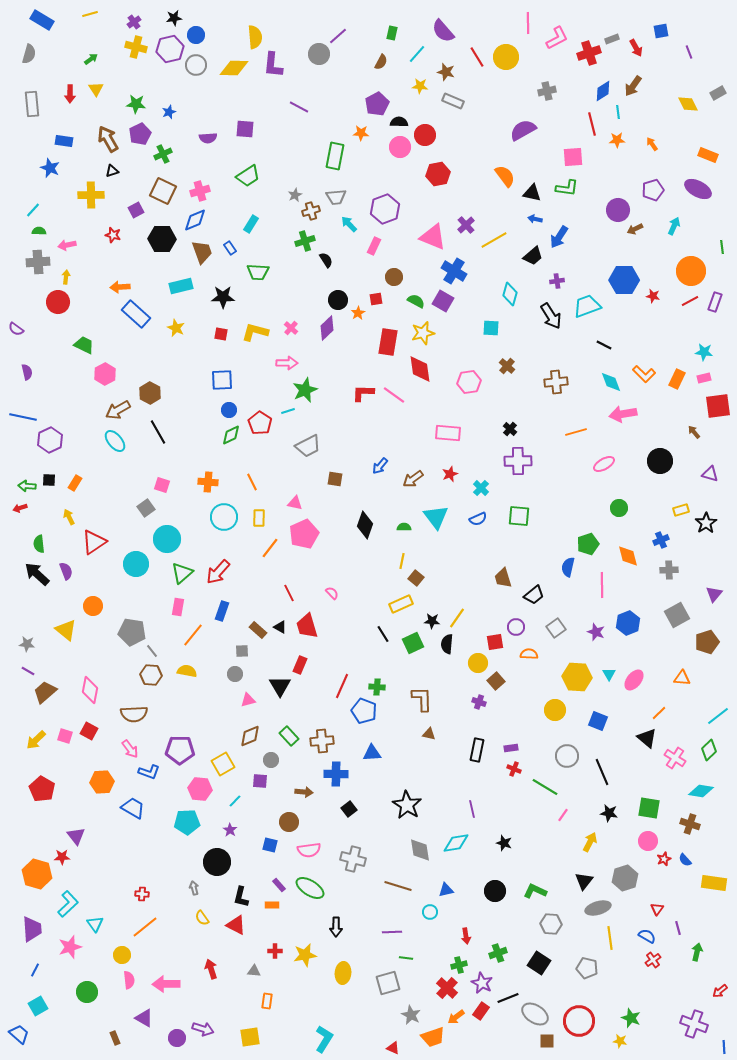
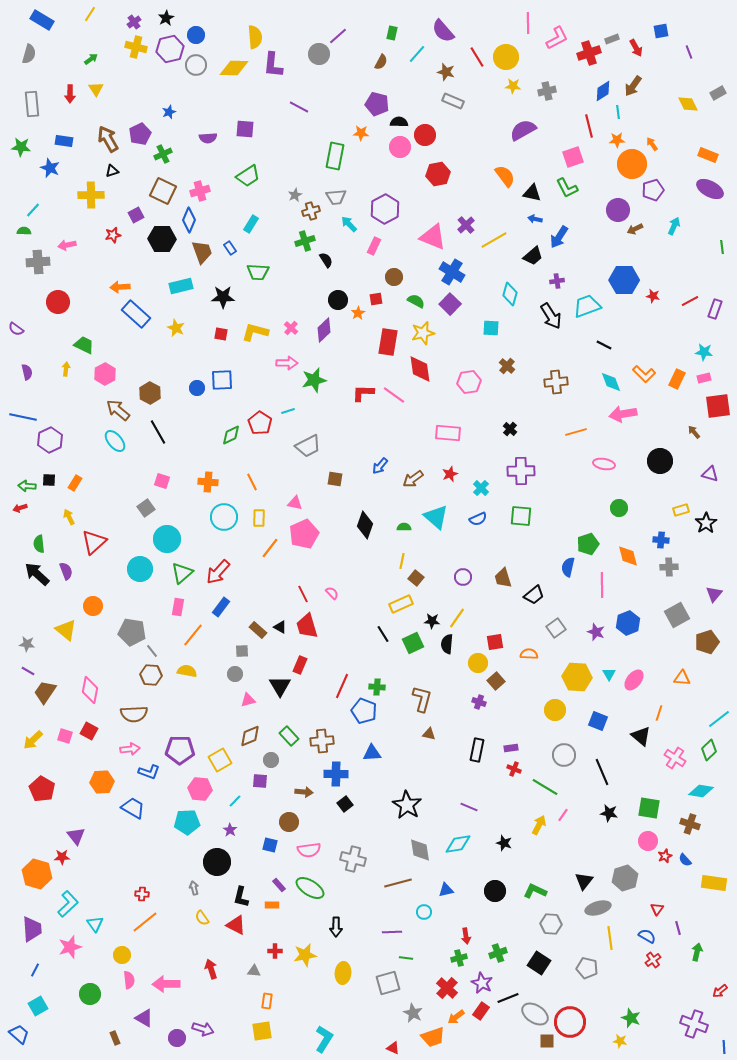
yellow line at (90, 14): rotated 42 degrees counterclockwise
black star at (174, 18): moved 8 px left; rotated 21 degrees counterclockwise
yellow star at (420, 86): moved 93 px right
green star at (136, 104): moved 115 px left, 43 px down
purple pentagon at (377, 104): rotated 30 degrees counterclockwise
red line at (592, 124): moved 3 px left, 2 px down
pink square at (573, 157): rotated 15 degrees counterclockwise
green L-shape at (567, 188): rotated 55 degrees clockwise
purple ellipse at (698, 189): moved 12 px right
purple hexagon at (385, 209): rotated 8 degrees counterclockwise
purple square at (136, 210): moved 5 px down
blue diamond at (195, 220): moved 6 px left; rotated 45 degrees counterclockwise
green semicircle at (39, 231): moved 15 px left
red star at (113, 235): rotated 28 degrees counterclockwise
blue cross at (454, 271): moved 2 px left, 1 px down
orange circle at (691, 271): moved 59 px left, 107 px up
yellow arrow at (66, 277): moved 92 px down
purple square at (443, 301): moved 7 px right, 3 px down; rotated 15 degrees clockwise
purple rectangle at (715, 302): moved 7 px down
purple diamond at (327, 328): moved 3 px left, 2 px down
green star at (305, 390): moved 9 px right, 10 px up; rotated 10 degrees clockwise
brown arrow at (118, 410): rotated 70 degrees clockwise
blue circle at (229, 410): moved 32 px left, 22 px up
purple cross at (518, 461): moved 3 px right, 10 px down
pink ellipse at (604, 464): rotated 40 degrees clockwise
pink square at (162, 485): moved 4 px up
green square at (519, 516): moved 2 px right
cyan triangle at (436, 517): rotated 12 degrees counterclockwise
blue cross at (661, 540): rotated 28 degrees clockwise
red triangle at (94, 542): rotated 8 degrees counterclockwise
cyan circle at (136, 564): moved 4 px right, 5 px down
gray cross at (669, 570): moved 3 px up
red line at (289, 593): moved 14 px right, 1 px down
blue rectangle at (222, 611): moved 1 px left, 4 px up; rotated 18 degrees clockwise
purple circle at (516, 627): moved 53 px left, 50 px up
brown trapezoid at (45, 692): rotated 15 degrees counterclockwise
brown L-shape at (422, 699): rotated 16 degrees clockwise
orange line at (659, 713): rotated 28 degrees counterclockwise
cyan line at (718, 716): moved 1 px right, 3 px down
black triangle at (647, 738): moved 6 px left, 2 px up
yellow arrow at (36, 740): moved 3 px left
pink arrow at (130, 749): rotated 60 degrees counterclockwise
gray circle at (567, 756): moved 3 px left, 1 px up
yellow square at (223, 764): moved 3 px left, 4 px up
black square at (349, 809): moved 4 px left, 5 px up
purple line at (472, 809): moved 3 px left, 2 px up; rotated 54 degrees counterclockwise
yellow arrow at (590, 842): moved 51 px left, 17 px up
cyan diamond at (456, 843): moved 2 px right, 1 px down
red star at (664, 859): moved 1 px right, 3 px up
brown line at (398, 886): moved 3 px up; rotated 32 degrees counterclockwise
cyan circle at (430, 912): moved 6 px left
orange line at (145, 927): moved 5 px up
green cross at (459, 965): moved 7 px up
green circle at (87, 992): moved 3 px right, 2 px down
gray star at (411, 1015): moved 2 px right, 2 px up
red circle at (579, 1021): moved 9 px left, 1 px down
yellow square at (250, 1037): moved 12 px right, 6 px up
